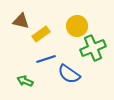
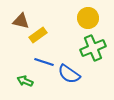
yellow circle: moved 11 px right, 8 px up
yellow rectangle: moved 3 px left, 1 px down
blue line: moved 2 px left, 3 px down; rotated 36 degrees clockwise
